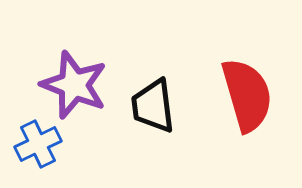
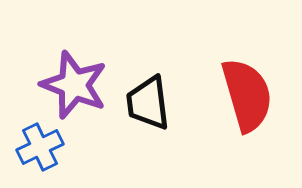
black trapezoid: moved 5 px left, 3 px up
blue cross: moved 2 px right, 3 px down
